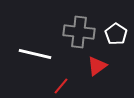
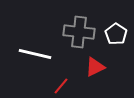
red triangle: moved 2 px left, 1 px down; rotated 10 degrees clockwise
